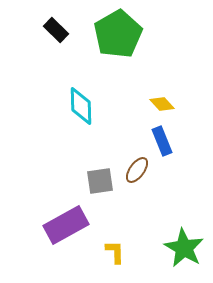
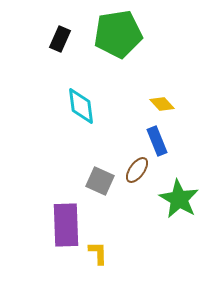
black rectangle: moved 4 px right, 9 px down; rotated 70 degrees clockwise
green pentagon: rotated 21 degrees clockwise
cyan diamond: rotated 6 degrees counterclockwise
blue rectangle: moved 5 px left
gray square: rotated 32 degrees clockwise
purple rectangle: rotated 63 degrees counterclockwise
green star: moved 5 px left, 49 px up
yellow L-shape: moved 17 px left, 1 px down
